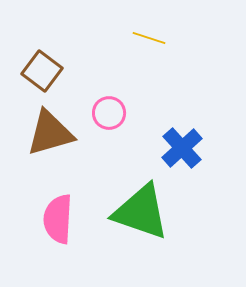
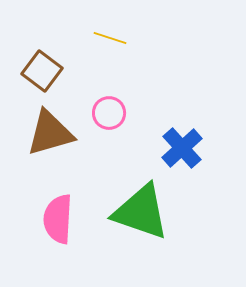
yellow line: moved 39 px left
